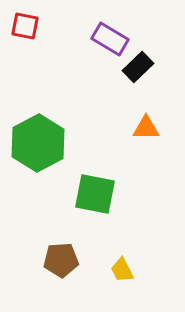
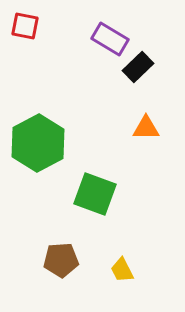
green square: rotated 9 degrees clockwise
